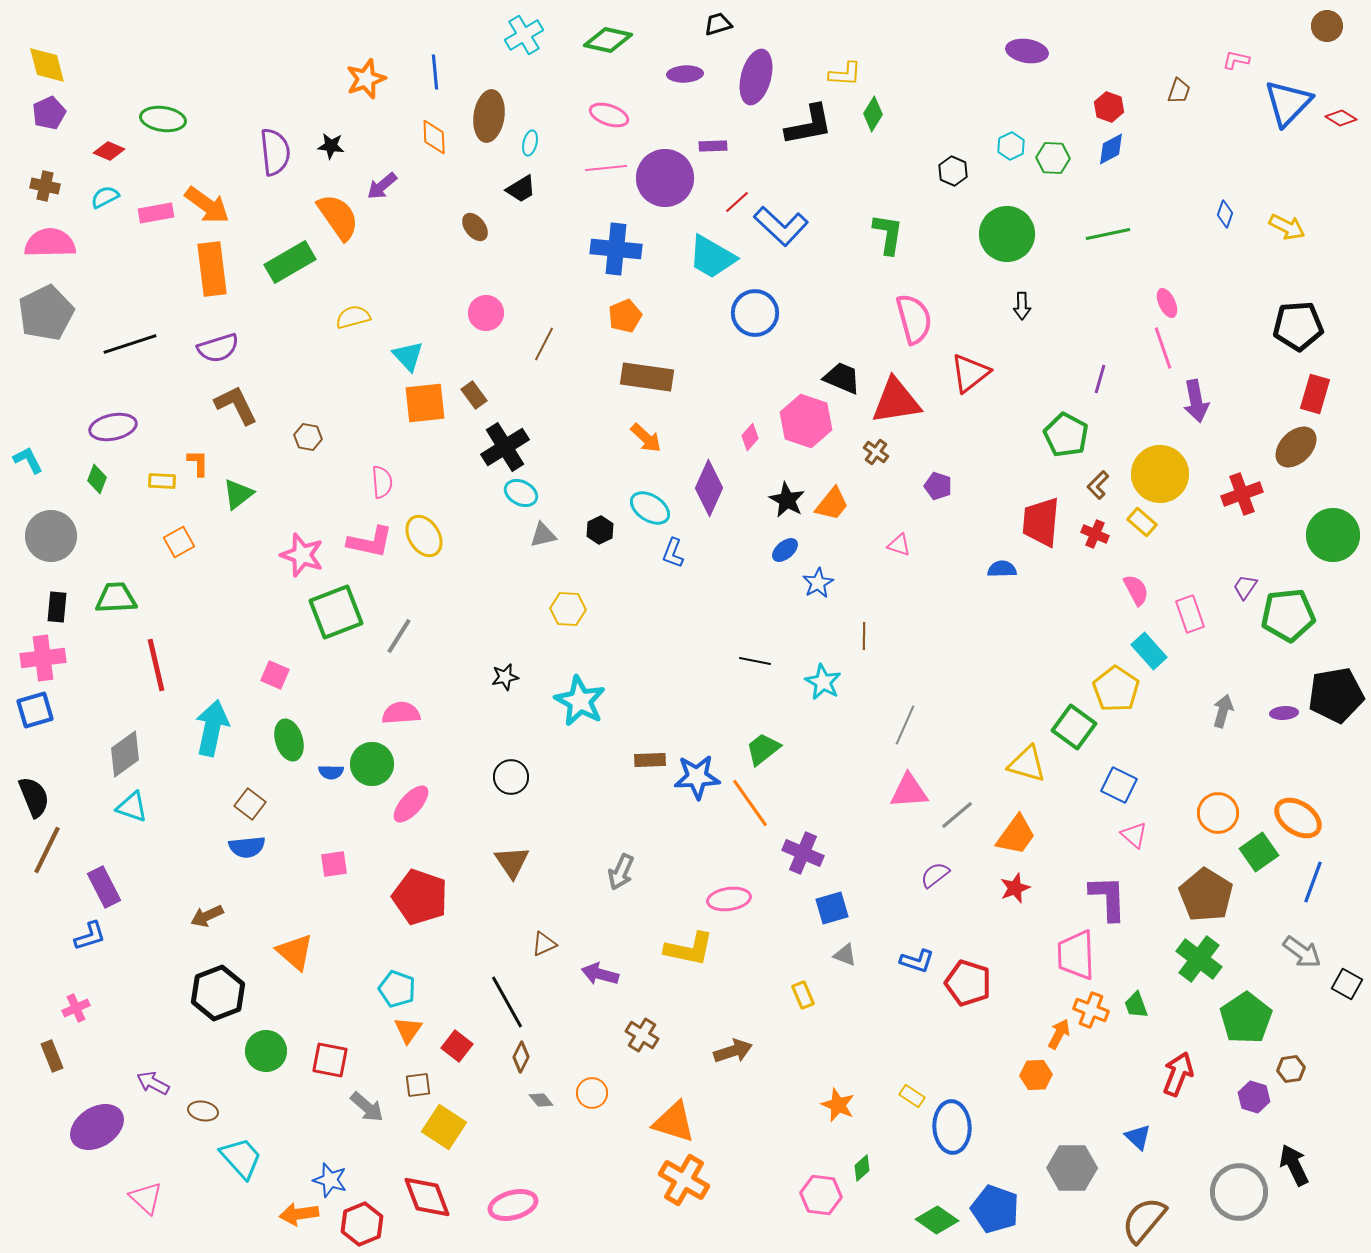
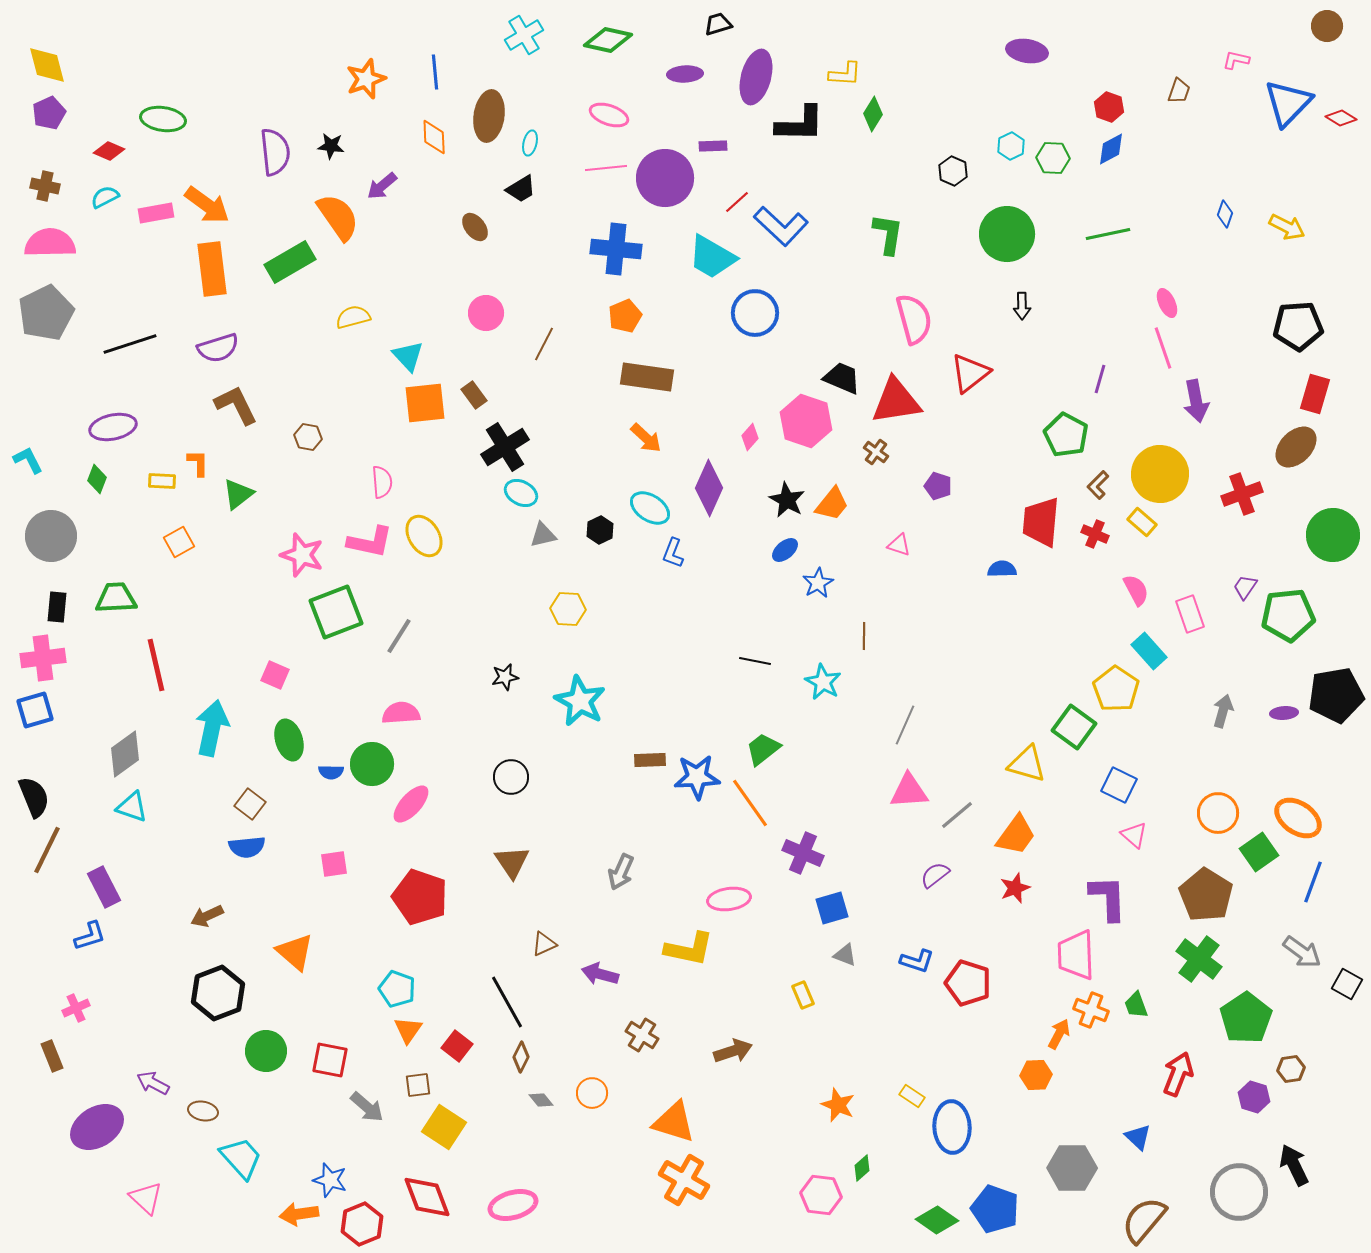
black L-shape at (809, 125): moved 9 px left, 1 px up; rotated 12 degrees clockwise
